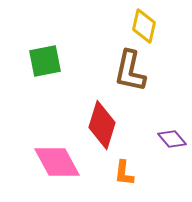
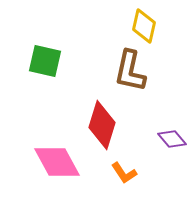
green square: rotated 24 degrees clockwise
orange L-shape: rotated 40 degrees counterclockwise
